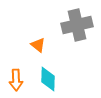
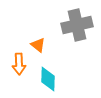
orange arrow: moved 3 px right, 16 px up
